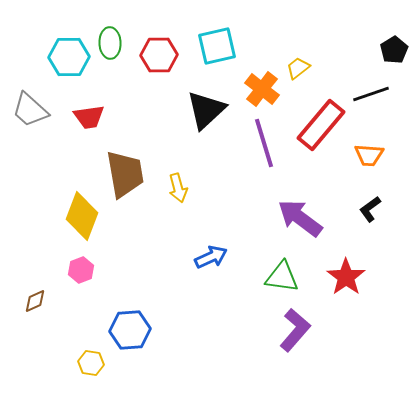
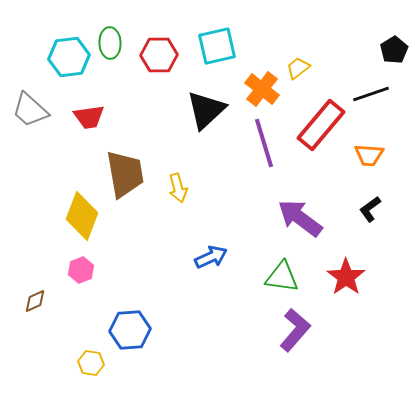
cyan hexagon: rotated 6 degrees counterclockwise
